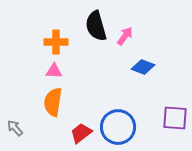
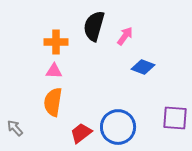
black semicircle: moved 2 px left; rotated 32 degrees clockwise
